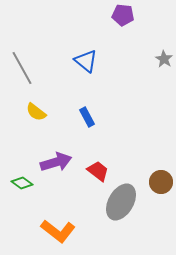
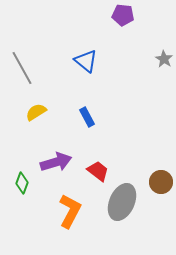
yellow semicircle: rotated 110 degrees clockwise
green diamond: rotated 75 degrees clockwise
gray ellipse: moved 1 px right; rotated 6 degrees counterclockwise
orange L-shape: moved 12 px right, 20 px up; rotated 100 degrees counterclockwise
